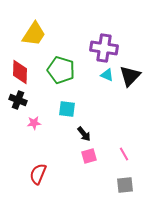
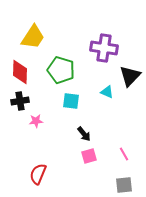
yellow trapezoid: moved 1 px left, 3 px down
cyan triangle: moved 17 px down
black cross: moved 2 px right, 1 px down; rotated 30 degrees counterclockwise
cyan square: moved 4 px right, 8 px up
pink star: moved 2 px right, 2 px up
gray square: moved 1 px left
